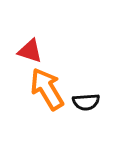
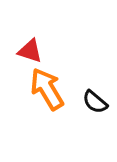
black semicircle: moved 9 px right; rotated 44 degrees clockwise
